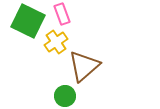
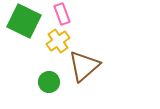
green square: moved 4 px left
yellow cross: moved 2 px right, 1 px up
green circle: moved 16 px left, 14 px up
